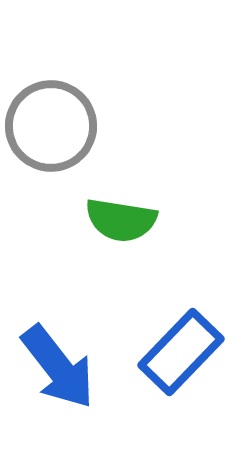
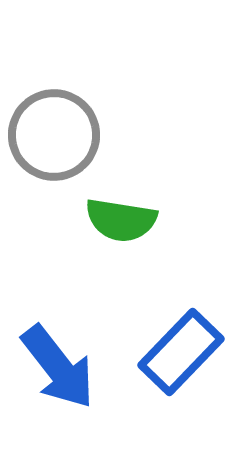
gray circle: moved 3 px right, 9 px down
